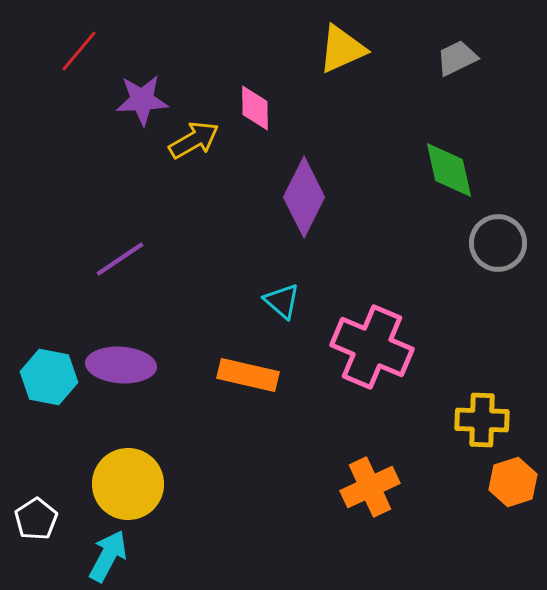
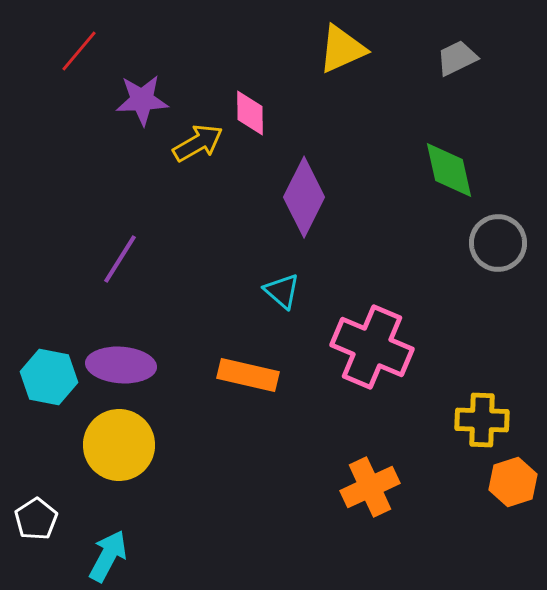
pink diamond: moved 5 px left, 5 px down
yellow arrow: moved 4 px right, 3 px down
purple line: rotated 24 degrees counterclockwise
cyan triangle: moved 10 px up
yellow circle: moved 9 px left, 39 px up
